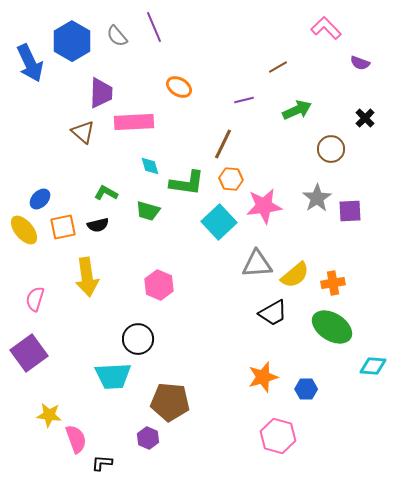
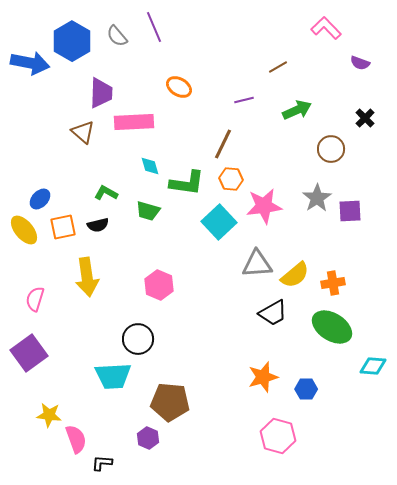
blue arrow at (30, 63): rotated 54 degrees counterclockwise
